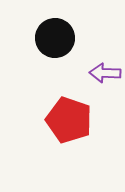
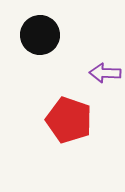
black circle: moved 15 px left, 3 px up
